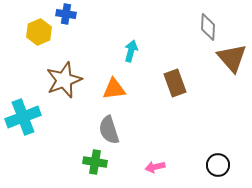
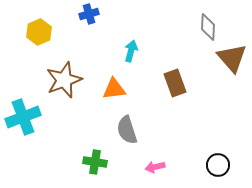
blue cross: moved 23 px right; rotated 24 degrees counterclockwise
gray semicircle: moved 18 px right
